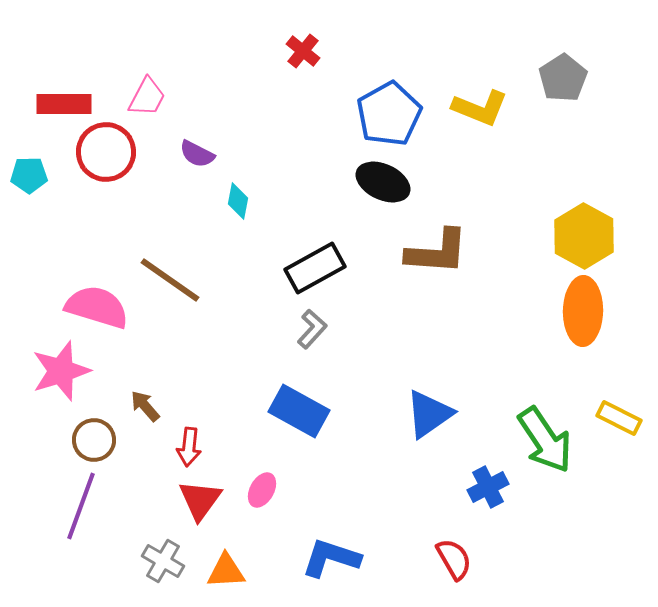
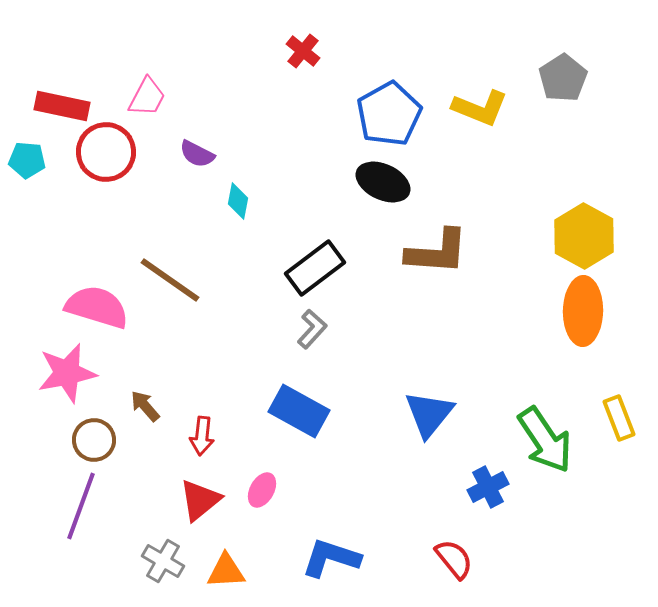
red rectangle: moved 2 px left, 2 px down; rotated 12 degrees clockwise
cyan pentagon: moved 2 px left, 15 px up; rotated 6 degrees clockwise
black rectangle: rotated 8 degrees counterclockwise
pink star: moved 6 px right, 2 px down; rotated 6 degrees clockwise
blue triangle: rotated 16 degrees counterclockwise
yellow rectangle: rotated 42 degrees clockwise
red arrow: moved 13 px right, 11 px up
red triangle: rotated 15 degrees clockwise
red semicircle: rotated 9 degrees counterclockwise
